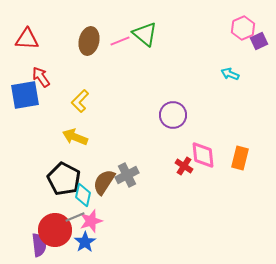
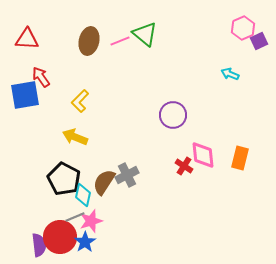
red circle: moved 5 px right, 7 px down
